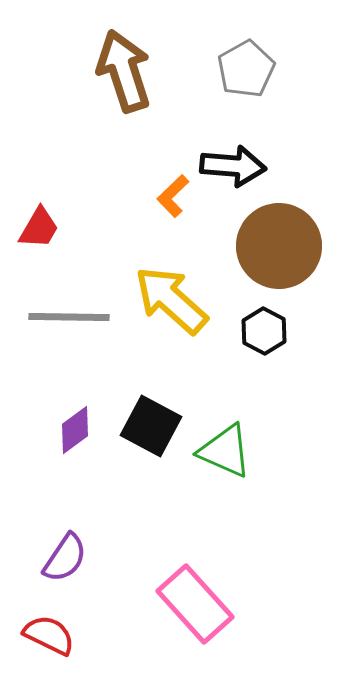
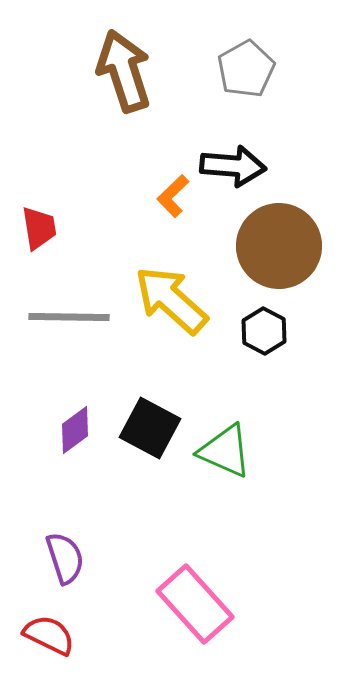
red trapezoid: rotated 39 degrees counterclockwise
black square: moved 1 px left, 2 px down
purple semicircle: rotated 52 degrees counterclockwise
